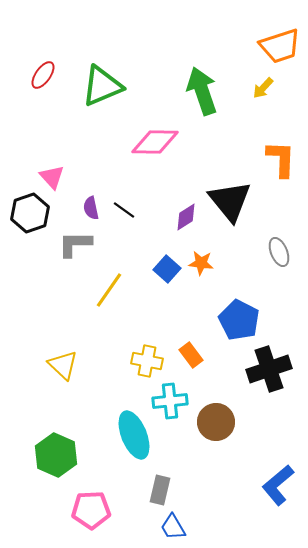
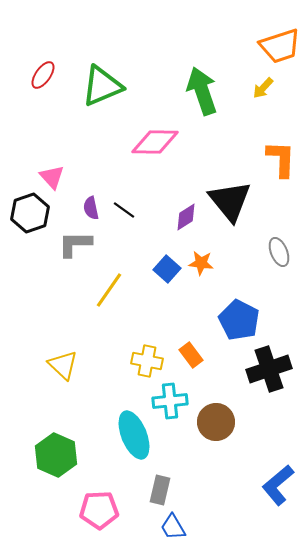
pink pentagon: moved 8 px right
